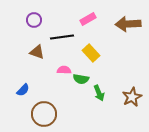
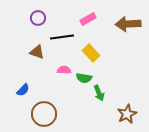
purple circle: moved 4 px right, 2 px up
green semicircle: moved 3 px right, 1 px up
brown star: moved 5 px left, 17 px down
